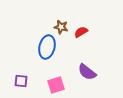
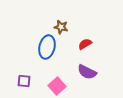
red semicircle: moved 4 px right, 12 px down
purple semicircle: rotated 12 degrees counterclockwise
purple square: moved 3 px right
pink square: moved 1 px right, 1 px down; rotated 24 degrees counterclockwise
